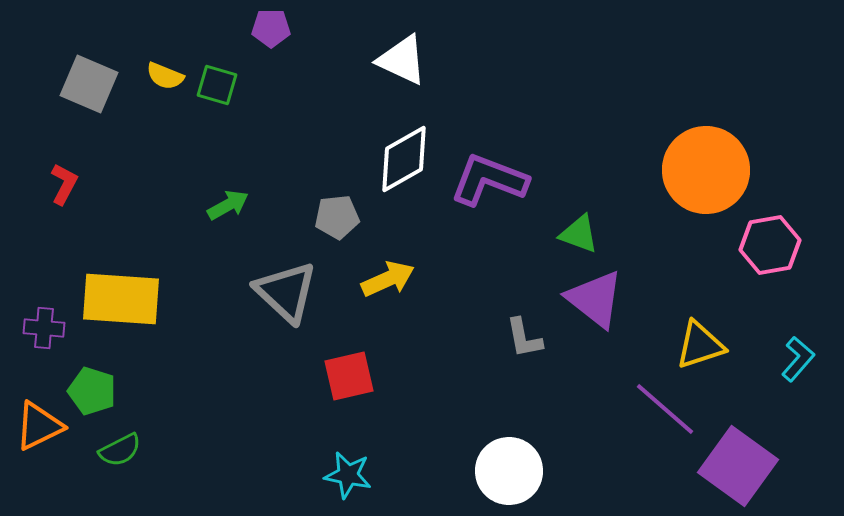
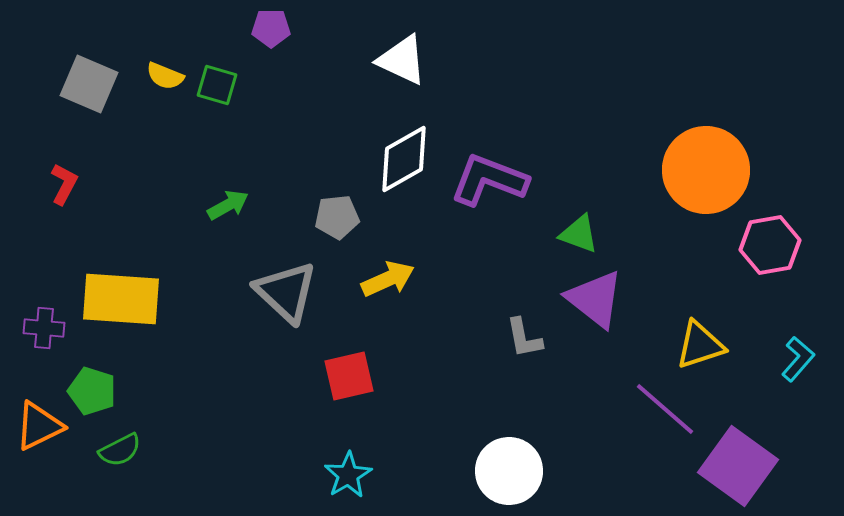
cyan star: rotated 30 degrees clockwise
